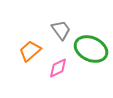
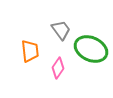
orange trapezoid: rotated 125 degrees clockwise
pink diamond: rotated 30 degrees counterclockwise
